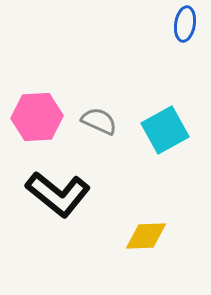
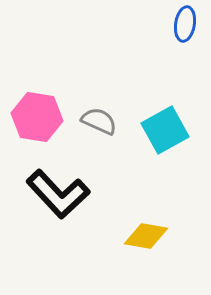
pink hexagon: rotated 12 degrees clockwise
black L-shape: rotated 8 degrees clockwise
yellow diamond: rotated 12 degrees clockwise
